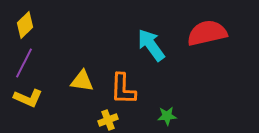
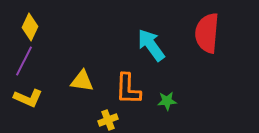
yellow diamond: moved 5 px right, 2 px down; rotated 20 degrees counterclockwise
red semicircle: rotated 72 degrees counterclockwise
purple line: moved 2 px up
orange L-shape: moved 5 px right
green star: moved 15 px up
